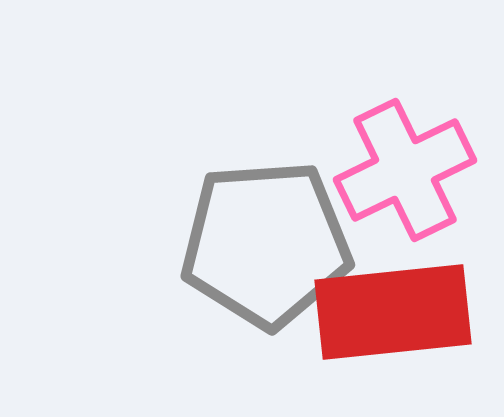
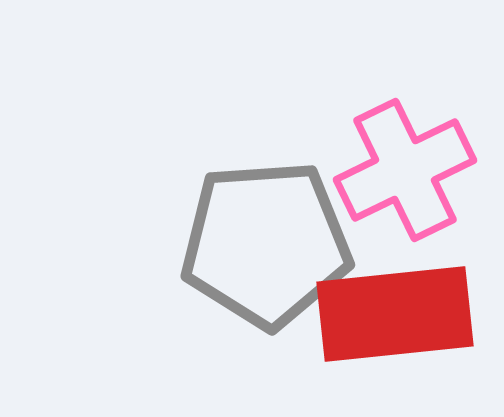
red rectangle: moved 2 px right, 2 px down
